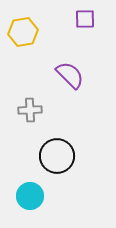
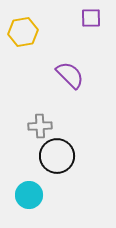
purple square: moved 6 px right, 1 px up
gray cross: moved 10 px right, 16 px down
cyan circle: moved 1 px left, 1 px up
